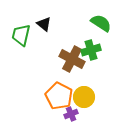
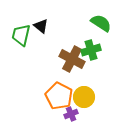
black triangle: moved 3 px left, 2 px down
